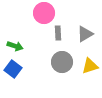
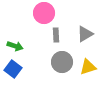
gray rectangle: moved 2 px left, 2 px down
yellow triangle: moved 2 px left, 1 px down
